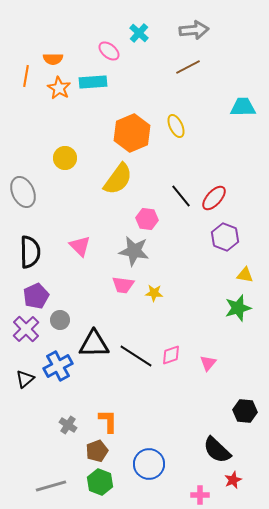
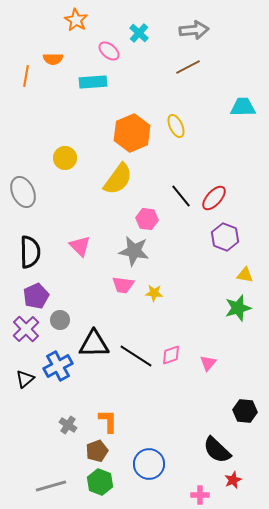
orange star at (59, 88): moved 17 px right, 68 px up
